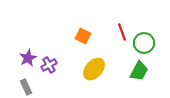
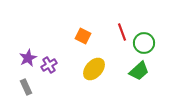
green trapezoid: rotated 20 degrees clockwise
